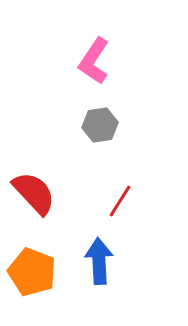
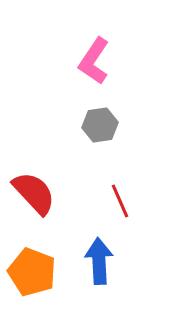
red line: rotated 56 degrees counterclockwise
